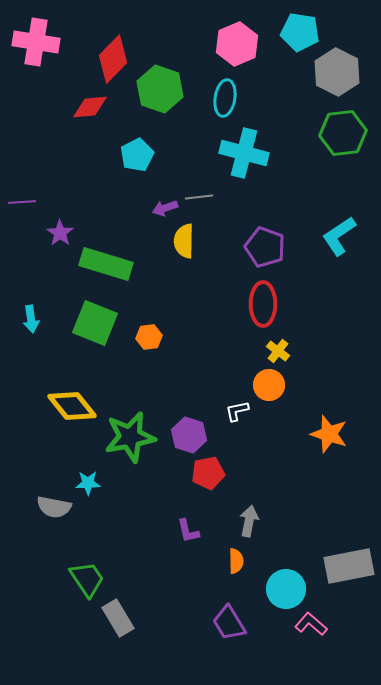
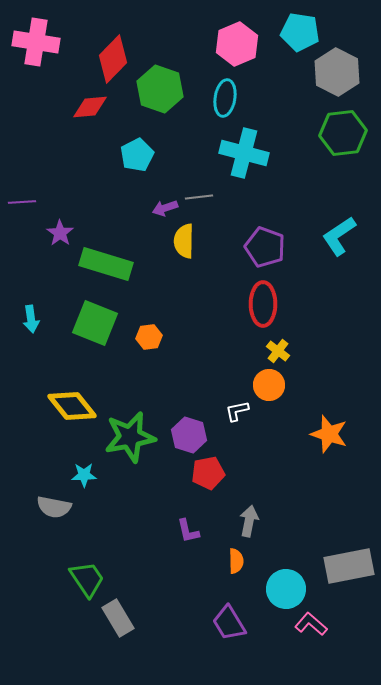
cyan star at (88, 483): moved 4 px left, 8 px up
